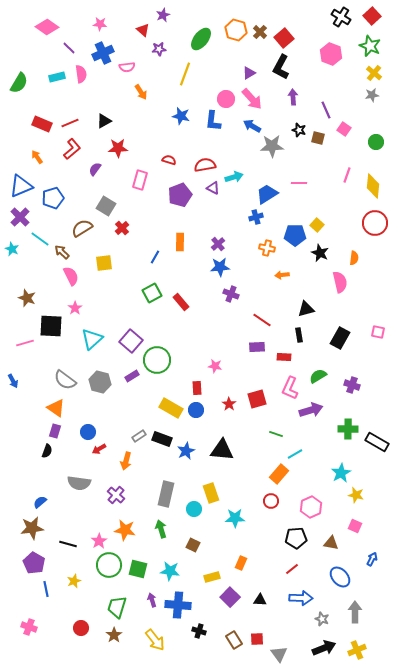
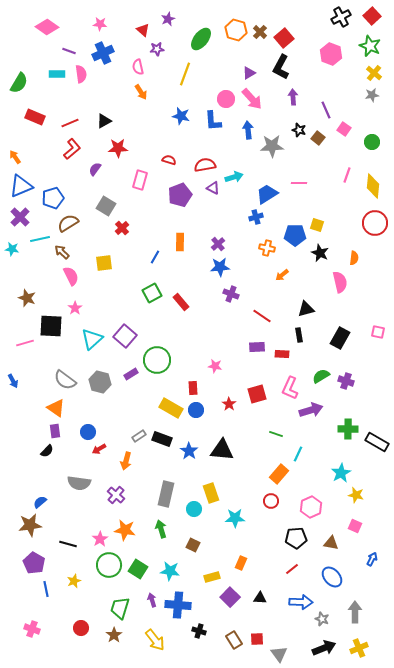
purple star at (163, 15): moved 5 px right, 4 px down
black cross at (341, 17): rotated 30 degrees clockwise
purple line at (69, 48): moved 3 px down; rotated 24 degrees counterclockwise
purple star at (159, 49): moved 2 px left
pink semicircle at (127, 67): moved 11 px right; rotated 84 degrees clockwise
cyan rectangle at (57, 77): moved 3 px up; rotated 14 degrees clockwise
blue L-shape at (213, 121): rotated 10 degrees counterclockwise
red rectangle at (42, 124): moved 7 px left, 7 px up
blue arrow at (252, 126): moved 4 px left, 4 px down; rotated 54 degrees clockwise
brown square at (318, 138): rotated 24 degrees clockwise
green circle at (376, 142): moved 4 px left
orange arrow at (37, 157): moved 22 px left
yellow square at (317, 225): rotated 24 degrees counterclockwise
brown semicircle at (82, 228): moved 14 px left, 5 px up
cyan line at (40, 239): rotated 48 degrees counterclockwise
cyan star at (12, 249): rotated 16 degrees counterclockwise
orange arrow at (282, 275): rotated 32 degrees counterclockwise
red line at (262, 320): moved 4 px up
purple square at (131, 341): moved 6 px left, 5 px up
red rectangle at (284, 357): moved 2 px left, 3 px up
purple rectangle at (132, 376): moved 1 px left, 2 px up
green semicircle at (318, 376): moved 3 px right
purple cross at (352, 385): moved 6 px left, 4 px up
red rectangle at (197, 388): moved 4 px left
red square at (257, 399): moved 5 px up
purple rectangle at (55, 431): rotated 24 degrees counterclockwise
black semicircle at (47, 451): rotated 24 degrees clockwise
blue star at (186, 451): moved 3 px right; rotated 12 degrees counterclockwise
cyan line at (295, 454): moved 3 px right; rotated 35 degrees counterclockwise
brown star at (32, 528): moved 2 px left, 3 px up
pink star at (99, 541): moved 1 px right, 2 px up
green square at (138, 569): rotated 18 degrees clockwise
blue ellipse at (340, 577): moved 8 px left
blue arrow at (301, 598): moved 4 px down
black triangle at (260, 600): moved 2 px up
green trapezoid at (117, 607): moved 3 px right, 1 px down
pink cross at (29, 627): moved 3 px right, 2 px down
yellow cross at (357, 650): moved 2 px right, 2 px up
